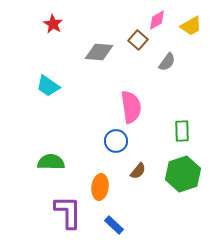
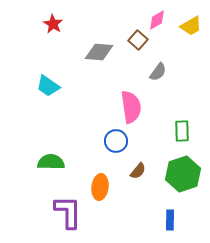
gray semicircle: moved 9 px left, 10 px down
blue rectangle: moved 56 px right, 5 px up; rotated 48 degrees clockwise
